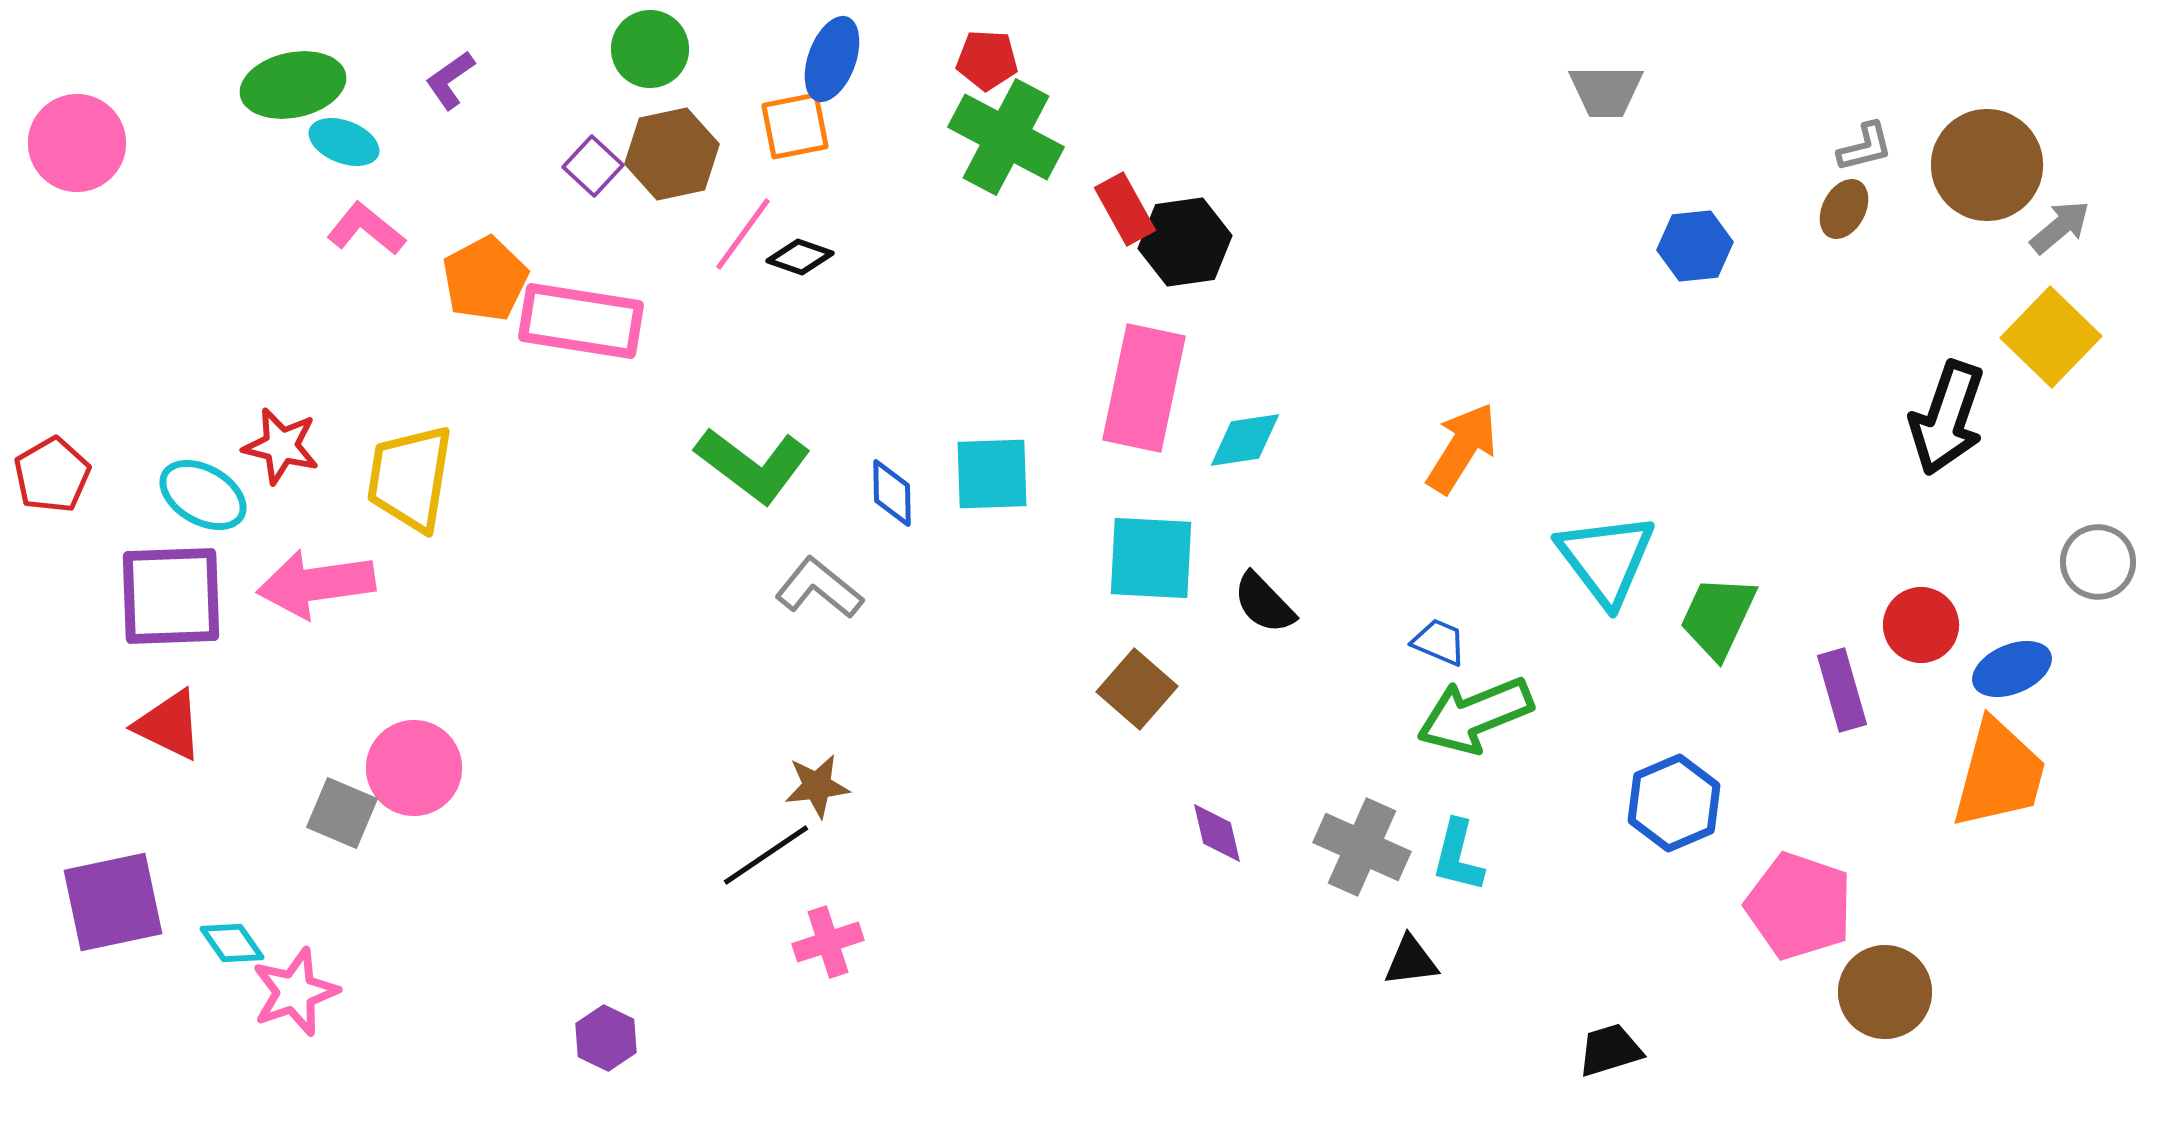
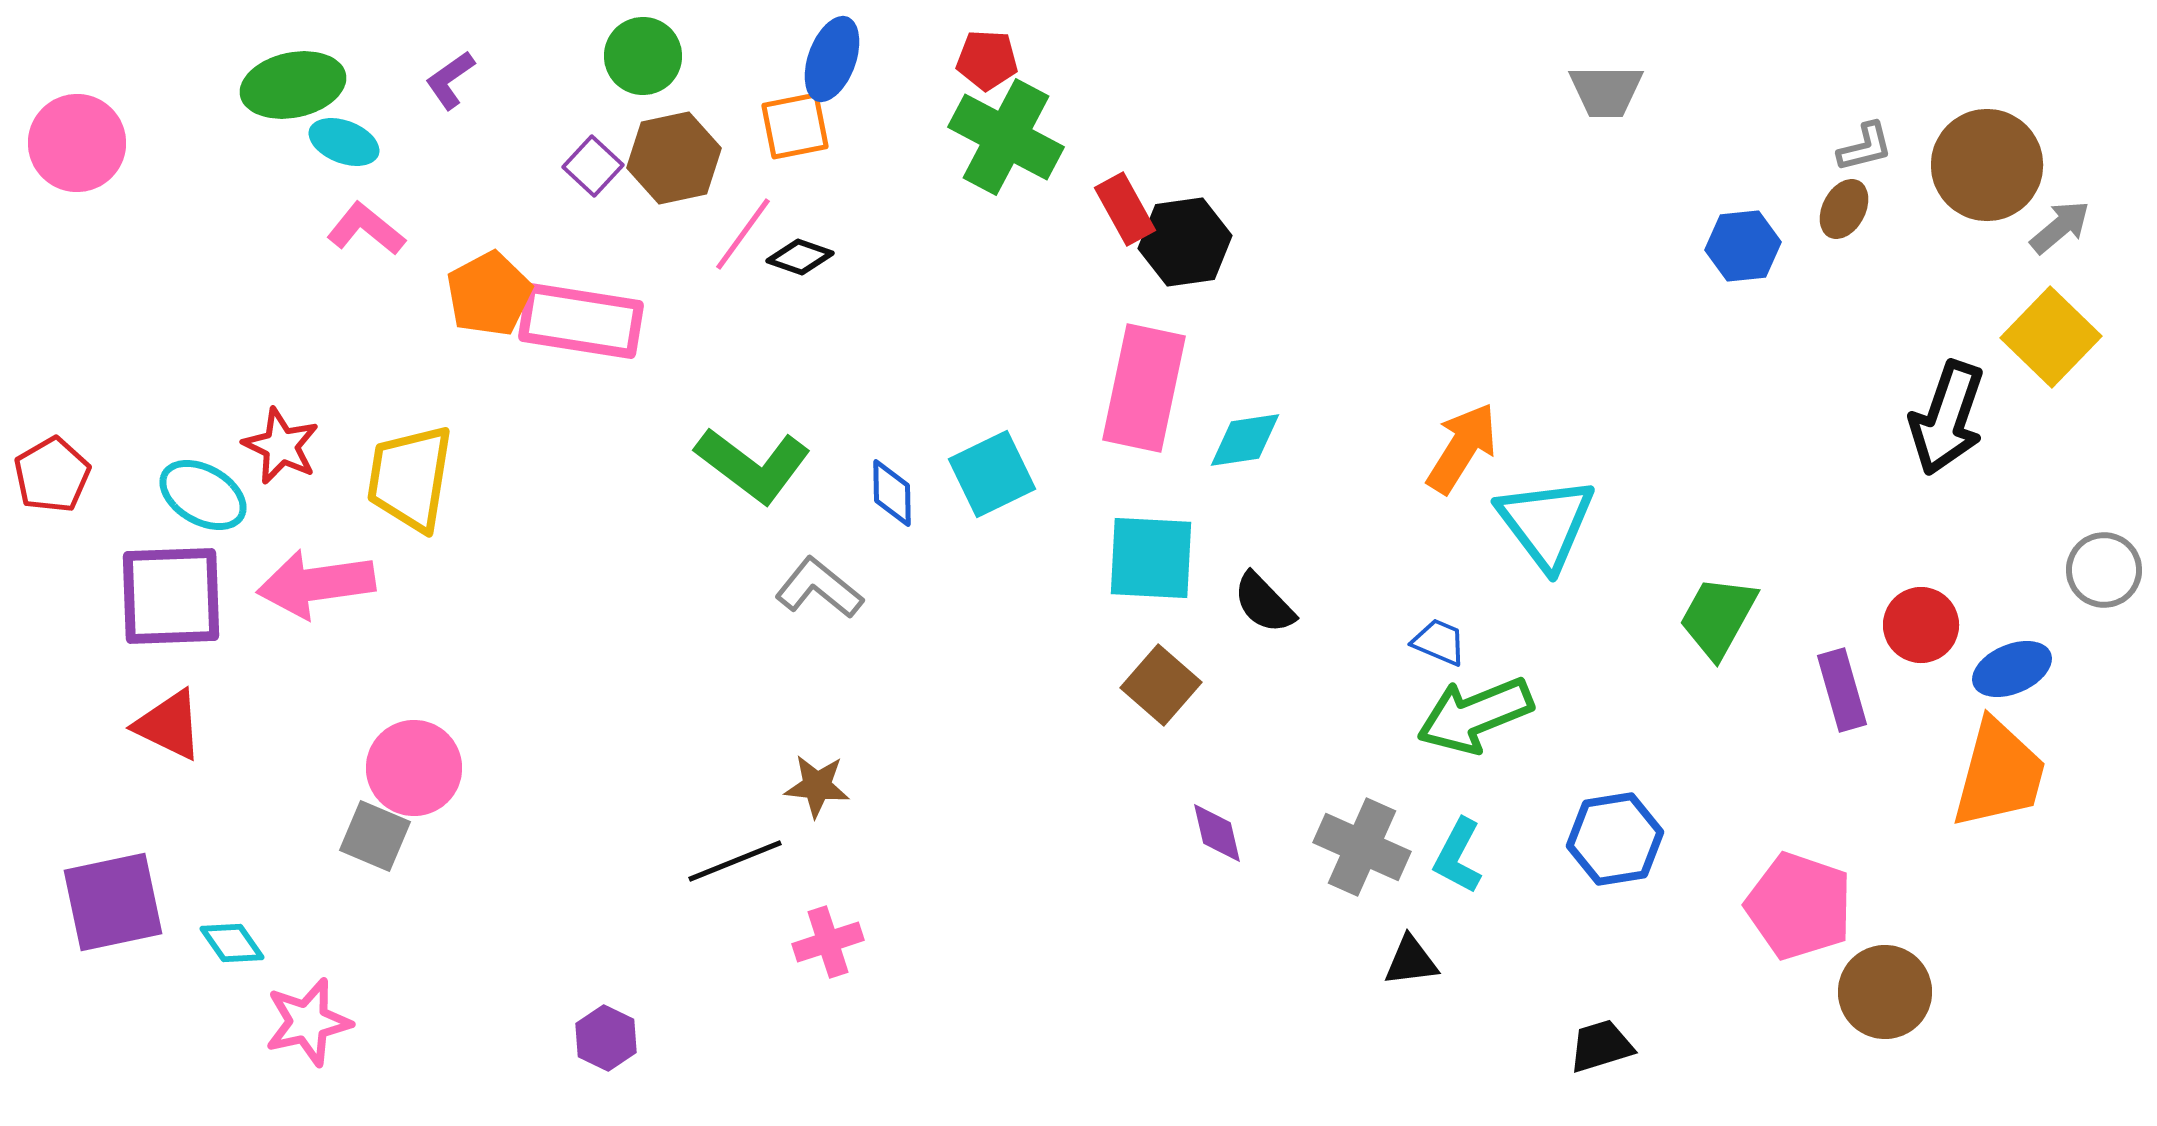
green circle at (650, 49): moved 7 px left, 7 px down
brown hexagon at (672, 154): moved 2 px right, 4 px down
blue hexagon at (1695, 246): moved 48 px right
orange pentagon at (485, 279): moved 4 px right, 15 px down
red star at (281, 446): rotated 12 degrees clockwise
cyan square at (992, 474): rotated 24 degrees counterclockwise
cyan triangle at (1606, 559): moved 60 px left, 36 px up
gray circle at (2098, 562): moved 6 px right, 8 px down
green trapezoid at (1718, 617): rotated 4 degrees clockwise
brown square at (1137, 689): moved 24 px right, 4 px up
brown star at (817, 786): rotated 12 degrees clockwise
blue hexagon at (1674, 803): moved 59 px left, 36 px down; rotated 14 degrees clockwise
gray square at (342, 813): moved 33 px right, 23 px down
black line at (766, 855): moved 31 px left, 6 px down; rotated 12 degrees clockwise
cyan L-shape at (1458, 856): rotated 14 degrees clockwise
pink star at (295, 992): moved 13 px right, 30 px down; rotated 6 degrees clockwise
black trapezoid at (1610, 1050): moved 9 px left, 4 px up
